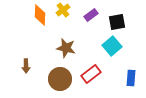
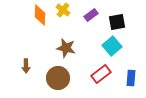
yellow cross: rotated 16 degrees counterclockwise
red rectangle: moved 10 px right
brown circle: moved 2 px left, 1 px up
